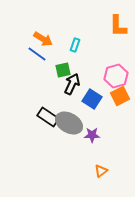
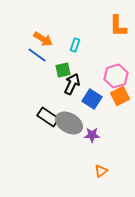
blue line: moved 1 px down
